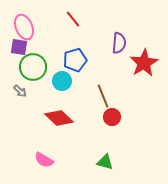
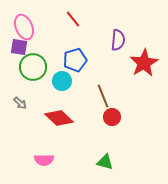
purple semicircle: moved 1 px left, 3 px up
gray arrow: moved 12 px down
pink semicircle: rotated 30 degrees counterclockwise
